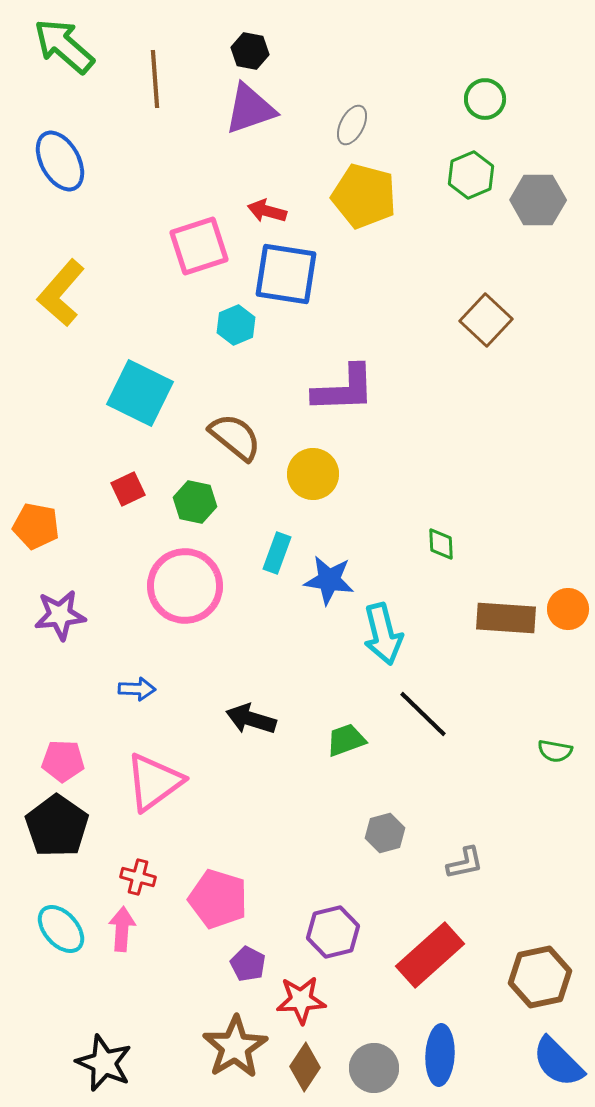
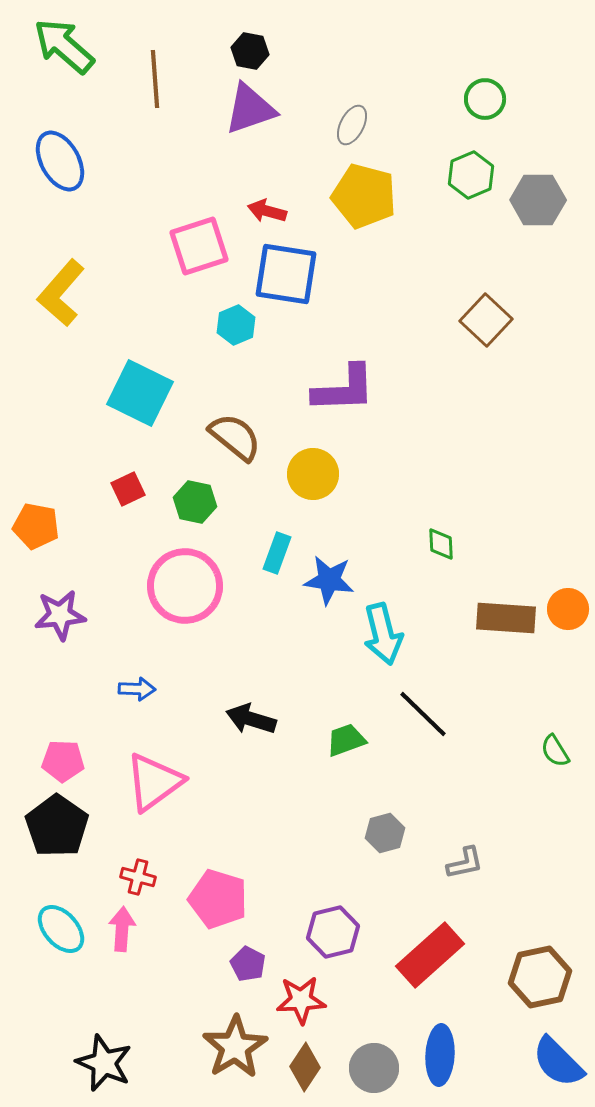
green semicircle at (555, 751): rotated 48 degrees clockwise
